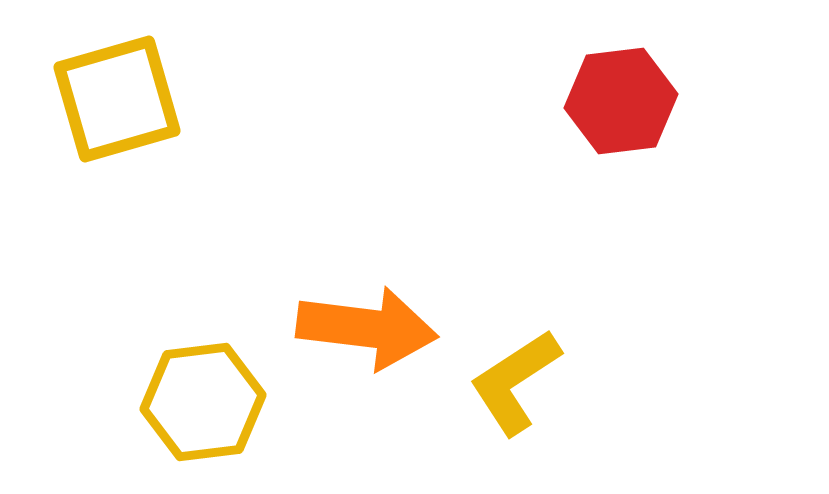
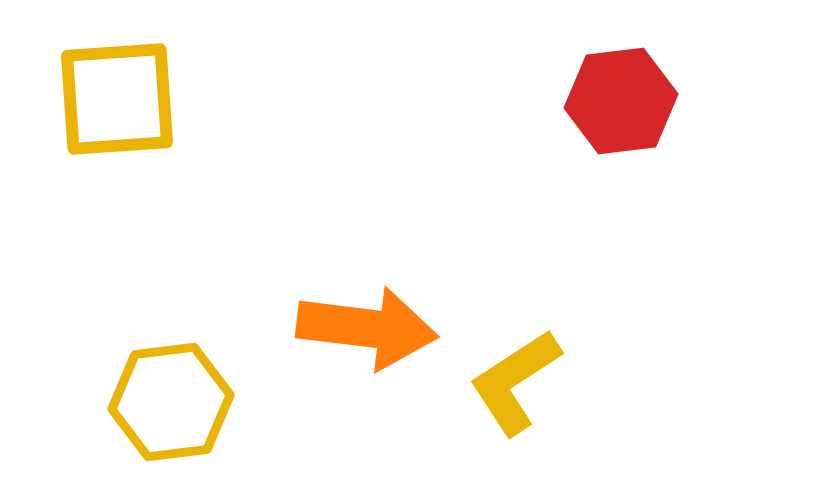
yellow square: rotated 12 degrees clockwise
yellow hexagon: moved 32 px left
